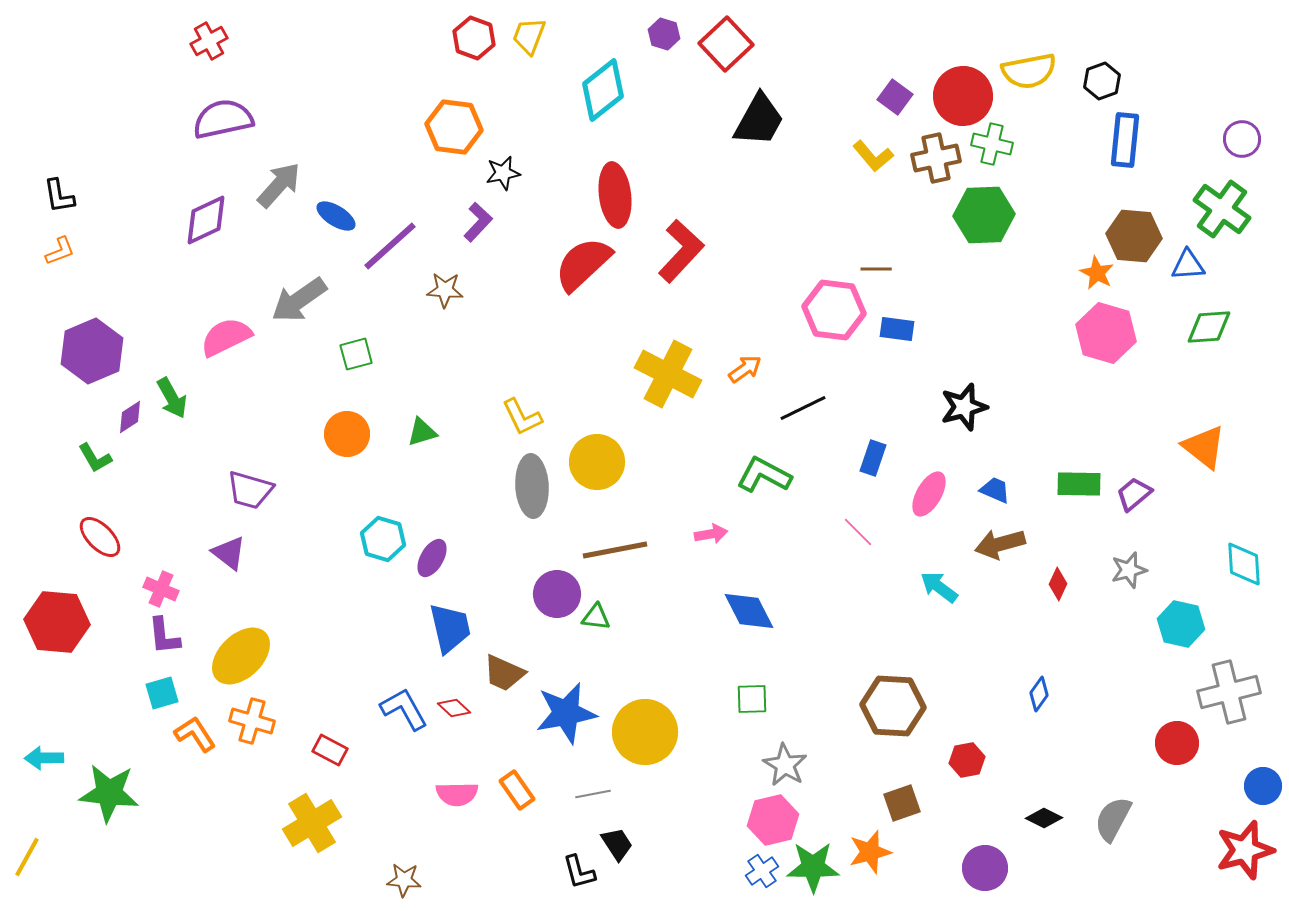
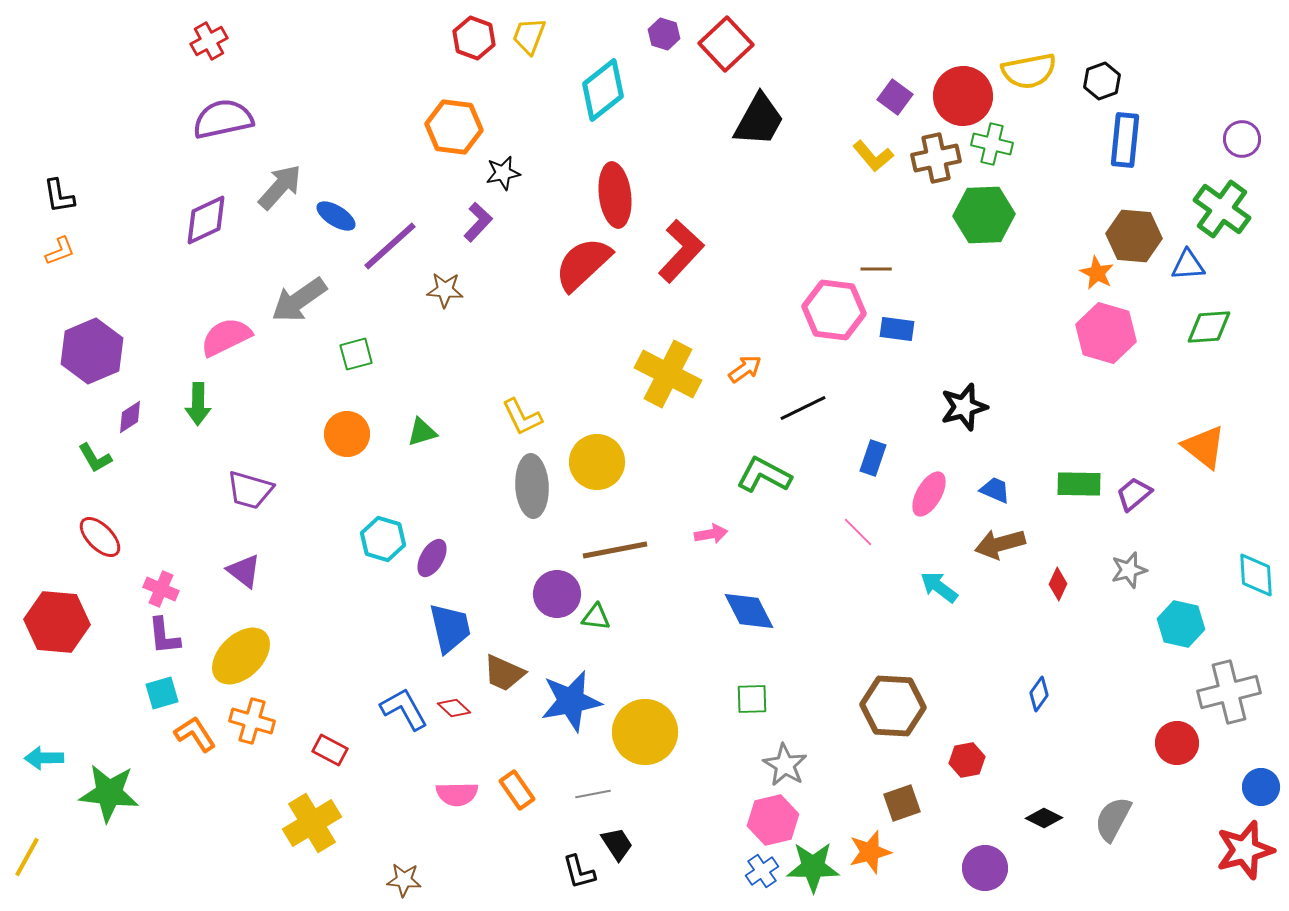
gray arrow at (279, 185): moved 1 px right, 2 px down
green arrow at (172, 398): moved 26 px right, 6 px down; rotated 30 degrees clockwise
purple triangle at (229, 553): moved 15 px right, 18 px down
cyan diamond at (1244, 564): moved 12 px right, 11 px down
blue star at (566, 713): moved 5 px right, 12 px up
blue circle at (1263, 786): moved 2 px left, 1 px down
